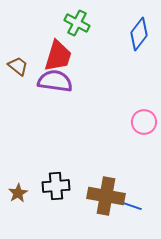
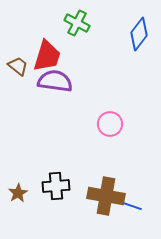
red trapezoid: moved 11 px left
pink circle: moved 34 px left, 2 px down
